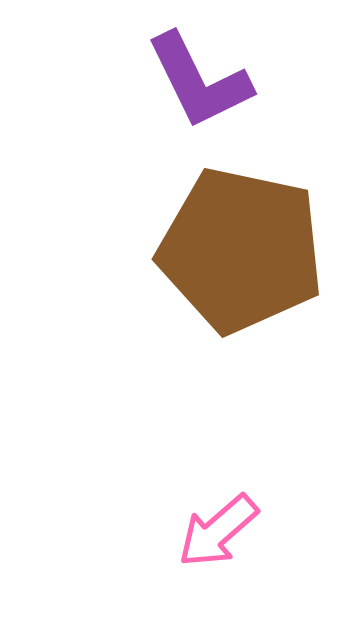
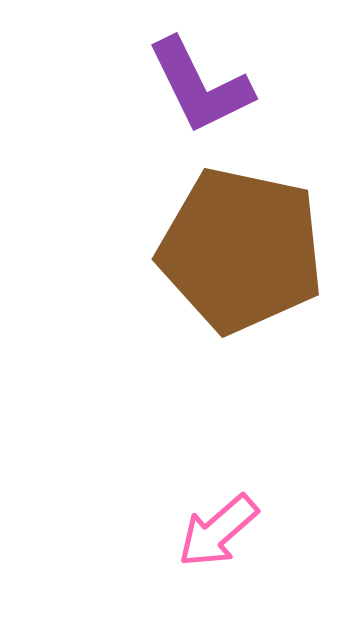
purple L-shape: moved 1 px right, 5 px down
